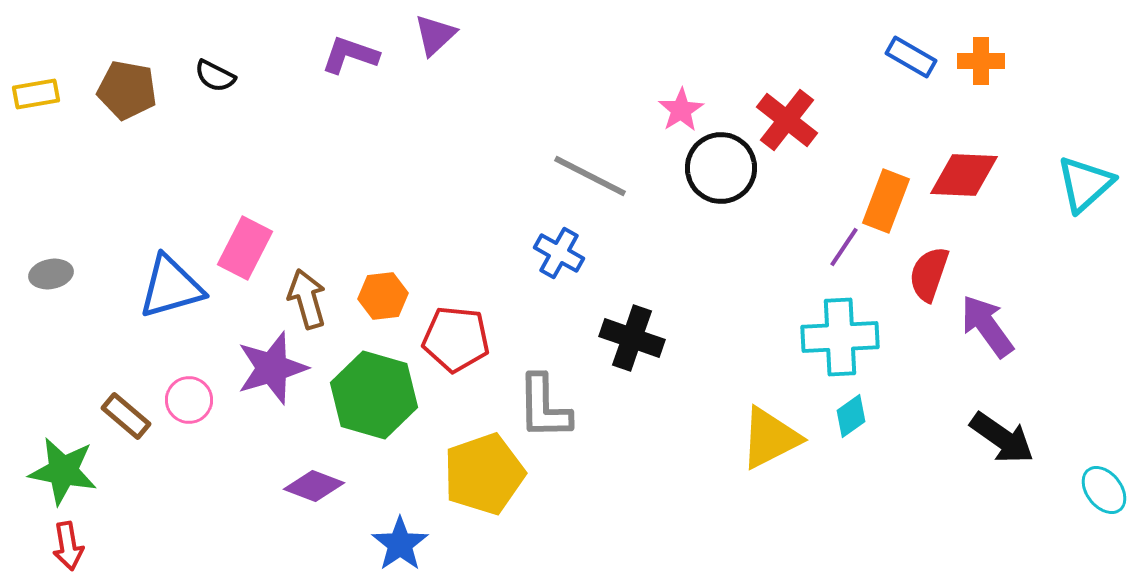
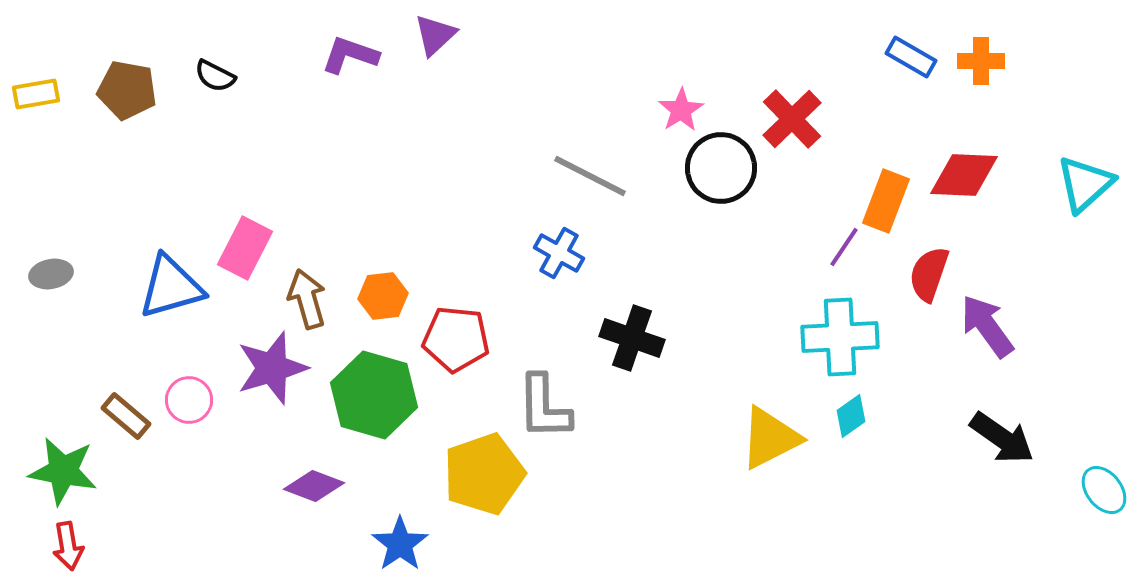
red cross: moved 5 px right, 1 px up; rotated 8 degrees clockwise
